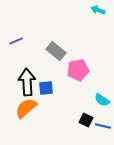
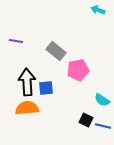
purple line: rotated 32 degrees clockwise
orange semicircle: moved 1 px right; rotated 35 degrees clockwise
